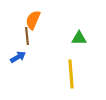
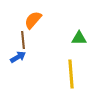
orange semicircle: rotated 18 degrees clockwise
brown line: moved 4 px left, 4 px down
